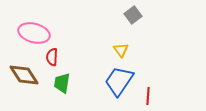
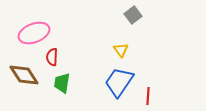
pink ellipse: rotated 36 degrees counterclockwise
blue trapezoid: moved 1 px down
